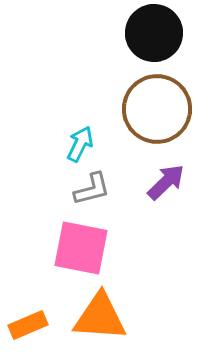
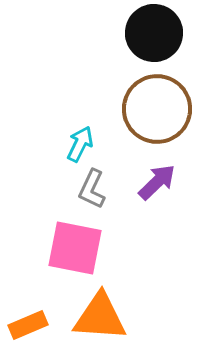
purple arrow: moved 9 px left
gray L-shape: rotated 129 degrees clockwise
pink square: moved 6 px left
